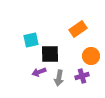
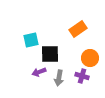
orange circle: moved 1 px left, 2 px down
purple cross: rotated 32 degrees clockwise
